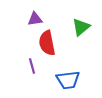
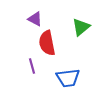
purple triangle: rotated 35 degrees clockwise
blue trapezoid: moved 2 px up
